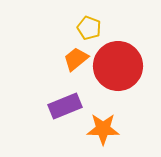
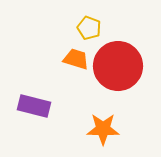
orange trapezoid: rotated 56 degrees clockwise
purple rectangle: moved 31 px left; rotated 36 degrees clockwise
